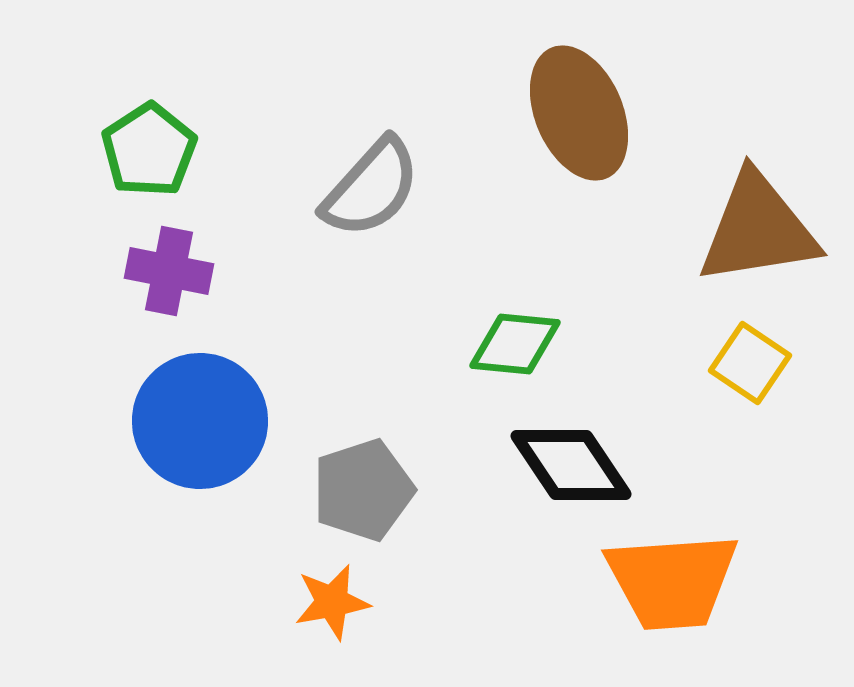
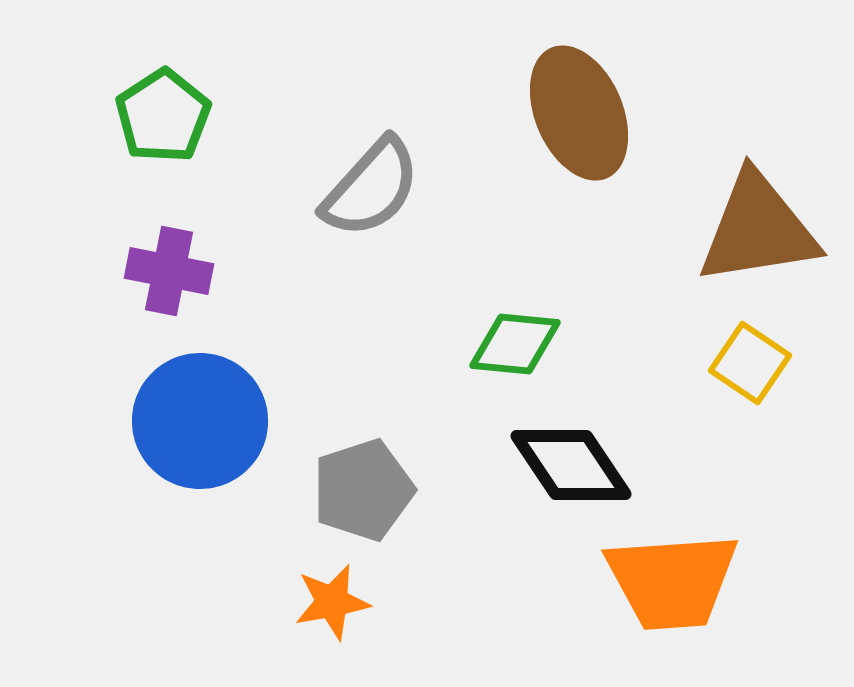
green pentagon: moved 14 px right, 34 px up
